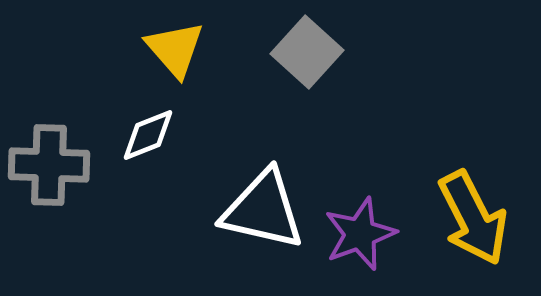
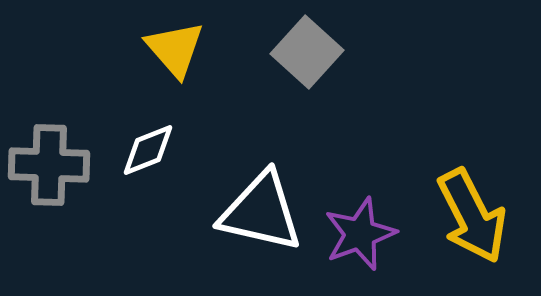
white diamond: moved 15 px down
white triangle: moved 2 px left, 2 px down
yellow arrow: moved 1 px left, 2 px up
